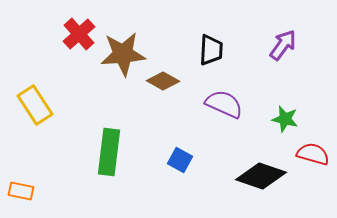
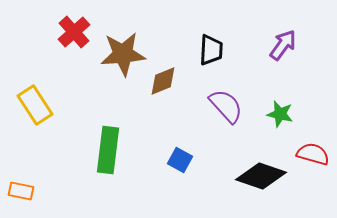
red cross: moved 5 px left, 2 px up
brown diamond: rotated 52 degrees counterclockwise
purple semicircle: moved 2 px right, 2 px down; rotated 24 degrees clockwise
green star: moved 5 px left, 5 px up
green rectangle: moved 1 px left, 2 px up
